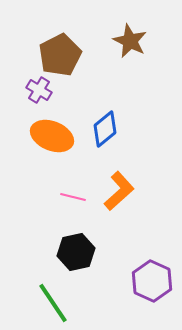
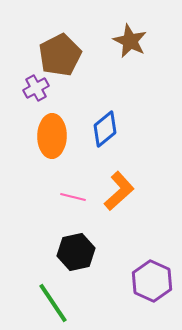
purple cross: moved 3 px left, 2 px up; rotated 30 degrees clockwise
orange ellipse: rotated 69 degrees clockwise
